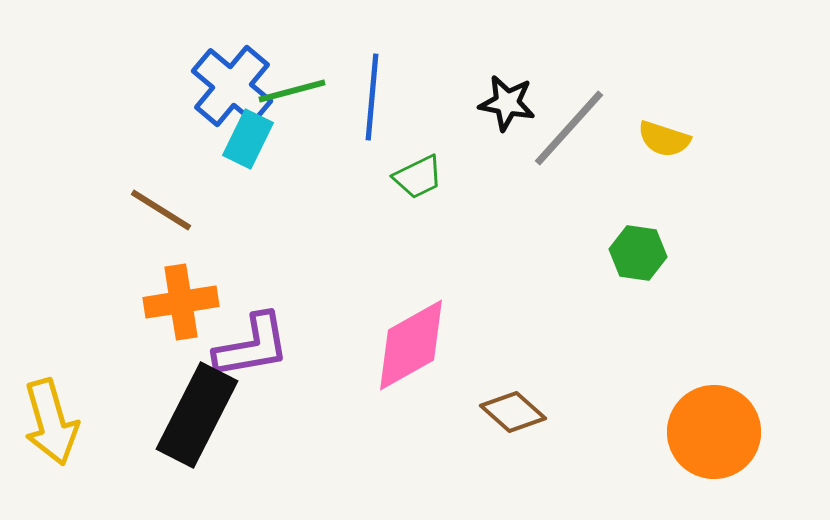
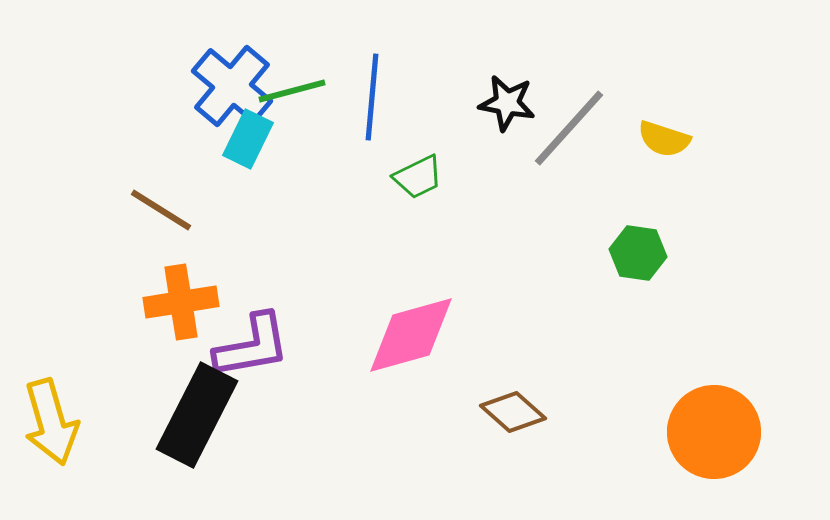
pink diamond: moved 10 px up; rotated 14 degrees clockwise
